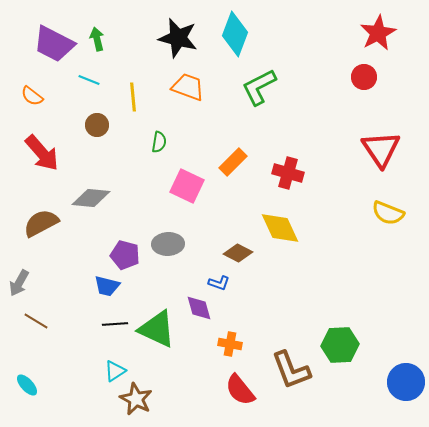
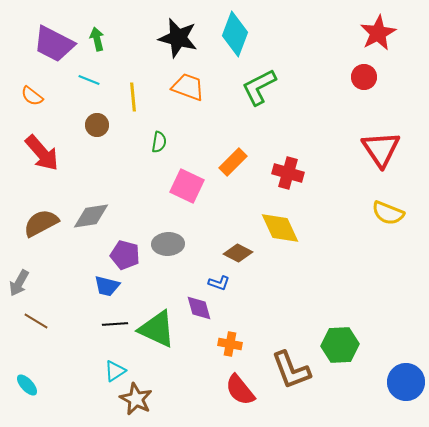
gray diamond: moved 18 px down; rotated 15 degrees counterclockwise
